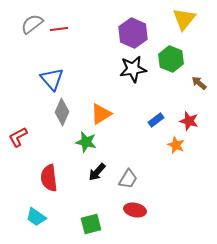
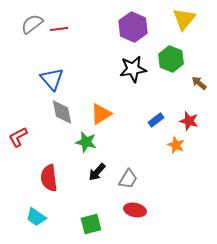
purple hexagon: moved 6 px up
gray diamond: rotated 36 degrees counterclockwise
